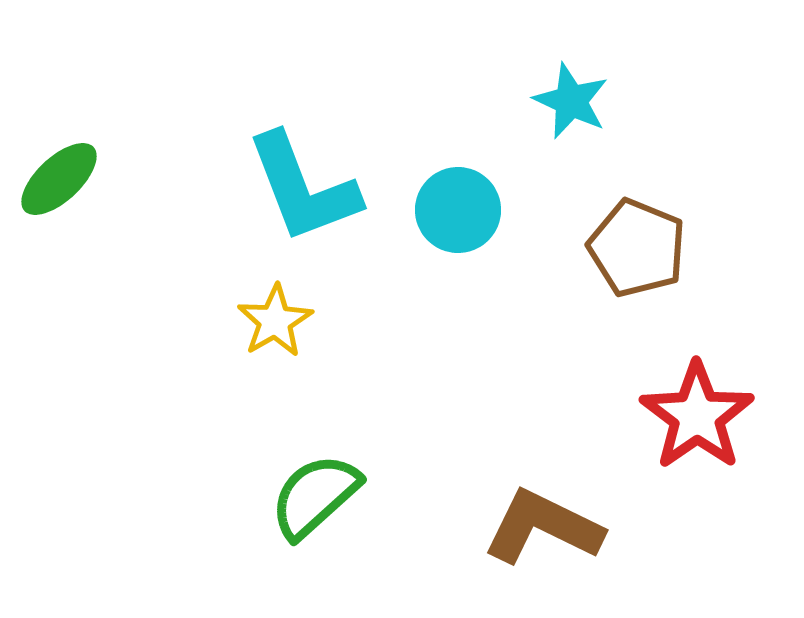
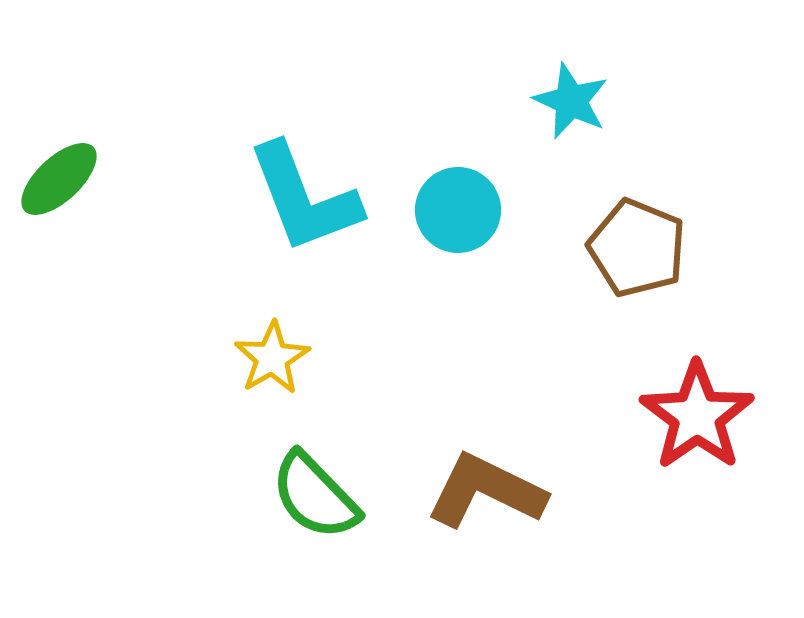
cyan L-shape: moved 1 px right, 10 px down
yellow star: moved 3 px left, 37 px down
green semicircle: rotated 92 degrees counterclockwise
brown L-shape: moved 57 px left, 36 px up
